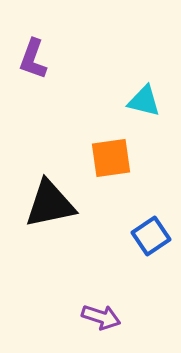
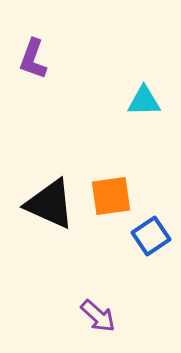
cyan triangle: rotated 15 degrees counterclockwise
orange square: moved 38 px down
black triangle: rotated 36 degrees clockwise
purple arrow: moved 3 px left, 1 px up; rotated 24 degrees clockwise
